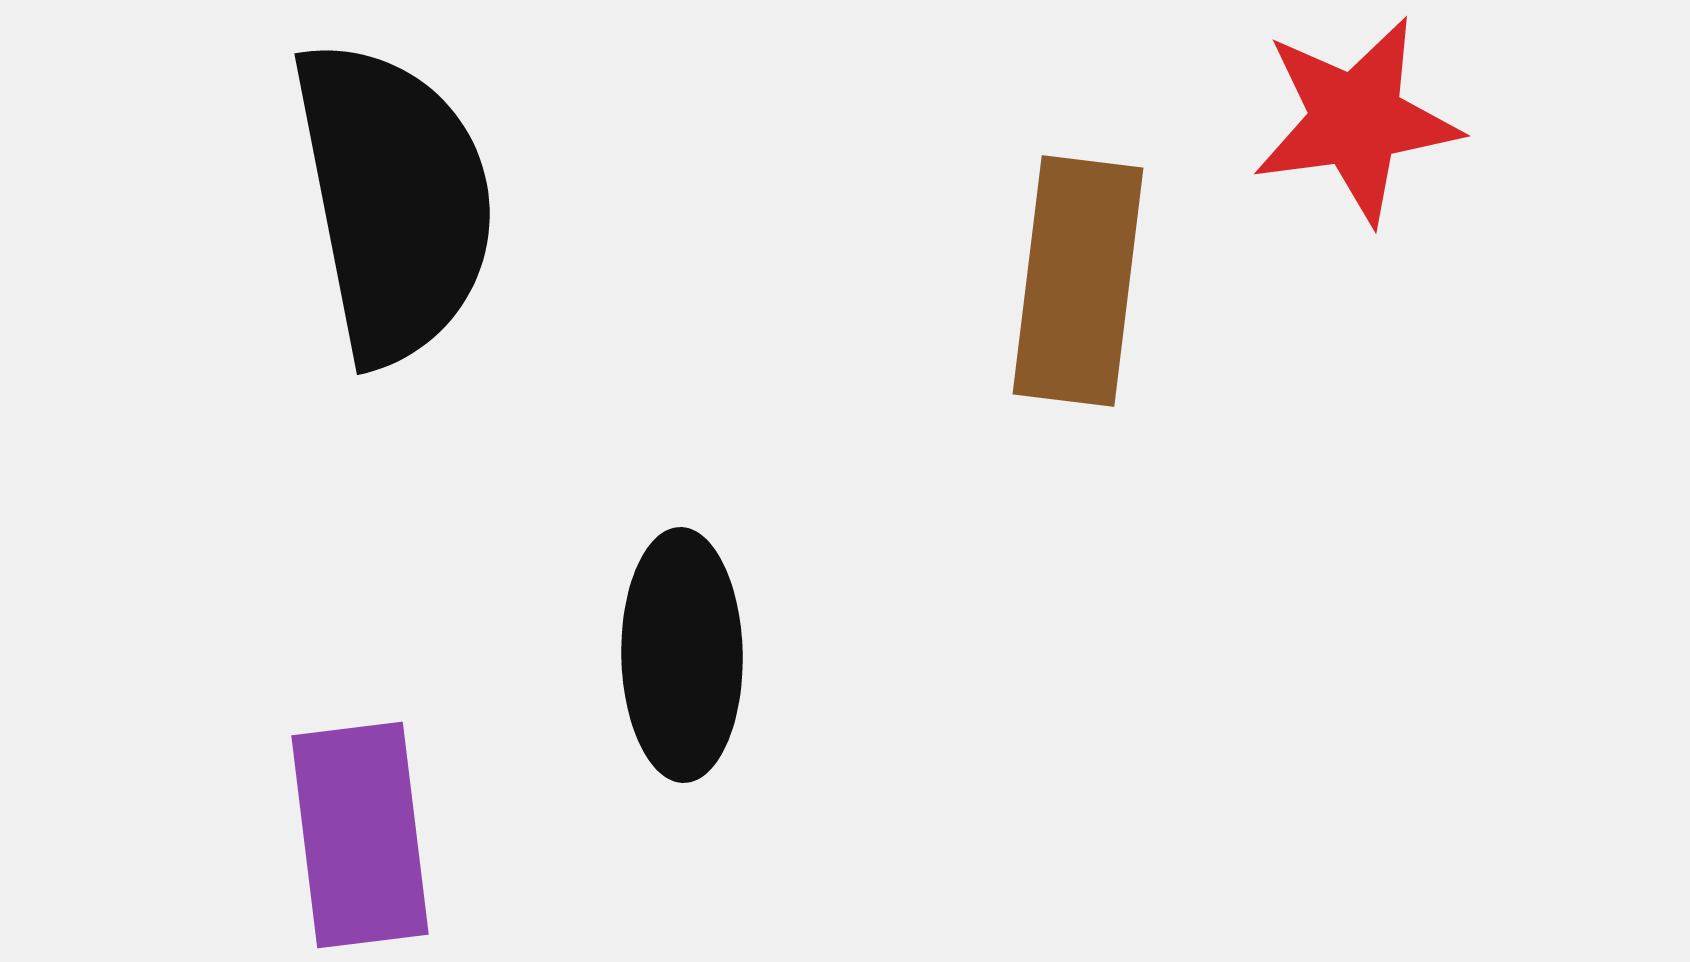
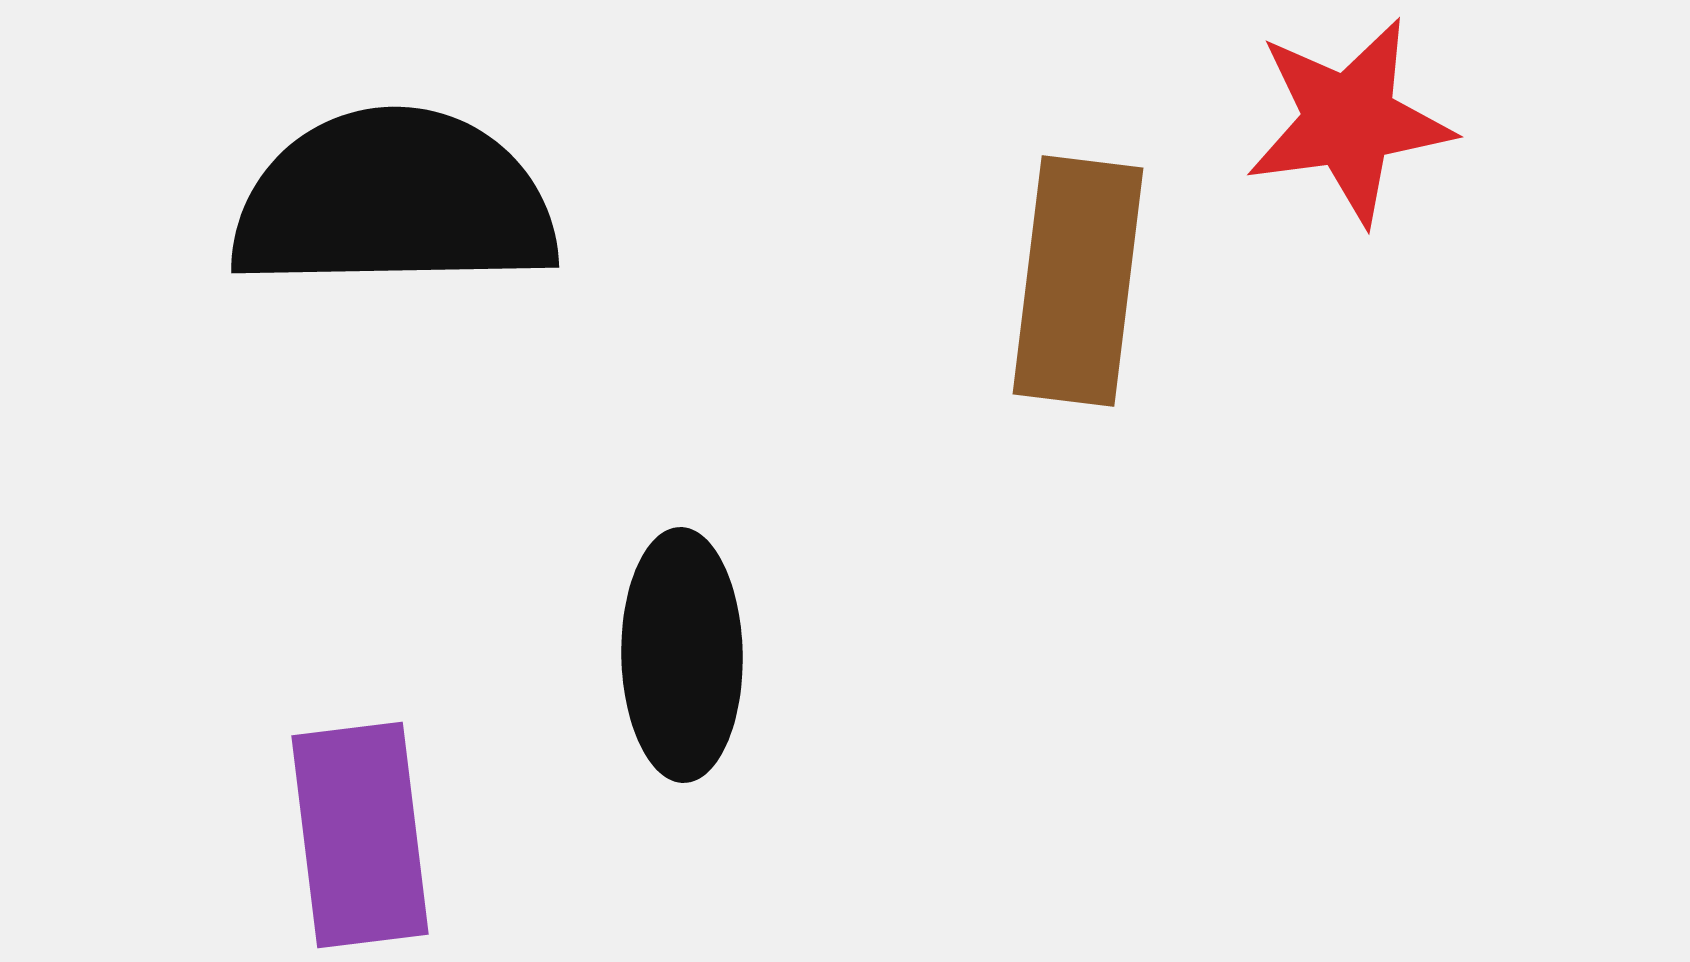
red star: moved 7 px left, 1 px down
black semicircle: rotated 80 degrees counterclockwise
